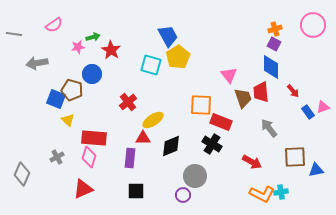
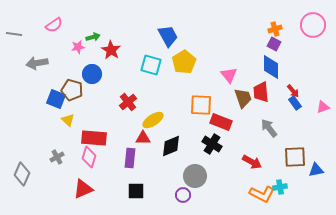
yellow pentagon at (178, 57): moved 6 px right, 5 px down
blue rectangle at (308, 112): moved 13 px left, 9 px up
cyan cross at (281, 192): moved 1 px left, 5 px up
